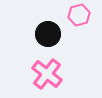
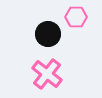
pink hexagon: moved 3 px left, 2 px down; rotated 15 degrees clockwise
